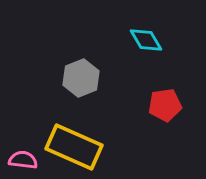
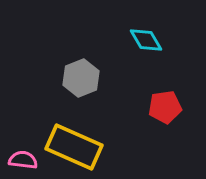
red pentagon: moved 2 px down
